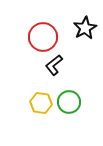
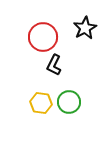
black L-shape: rotated 25 degrees counterclockwise
